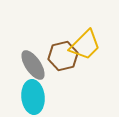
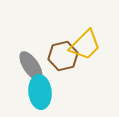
gray ellipse: moved 2 px left, 1 px down
cyan ellipse: moved 7 px right, 5 px up
